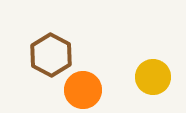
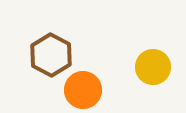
yellow circle: moved 10 px up
